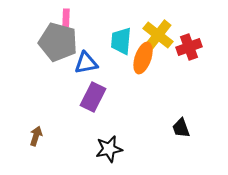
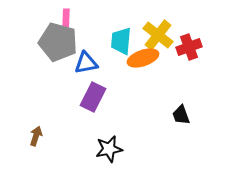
orange ellipse: rotated 52 degrees clockwise
black trapezoid: moved 13 px up
